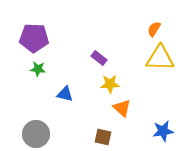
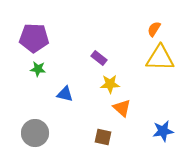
gray circle: moved 1 px left, 1 px up
